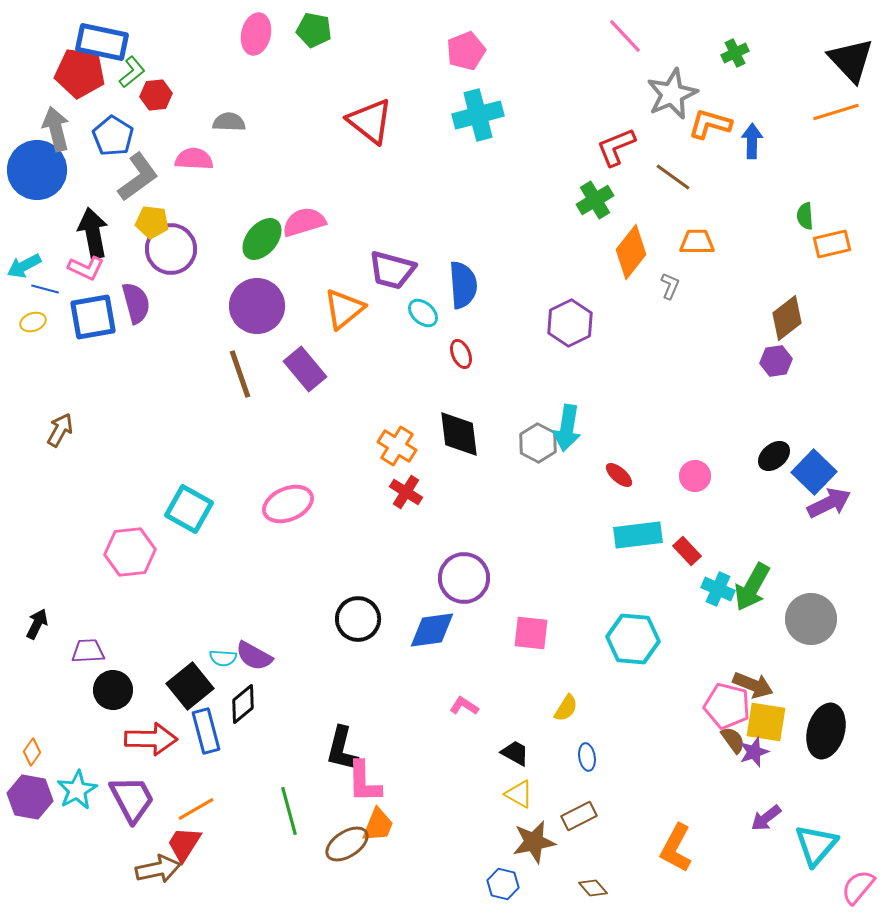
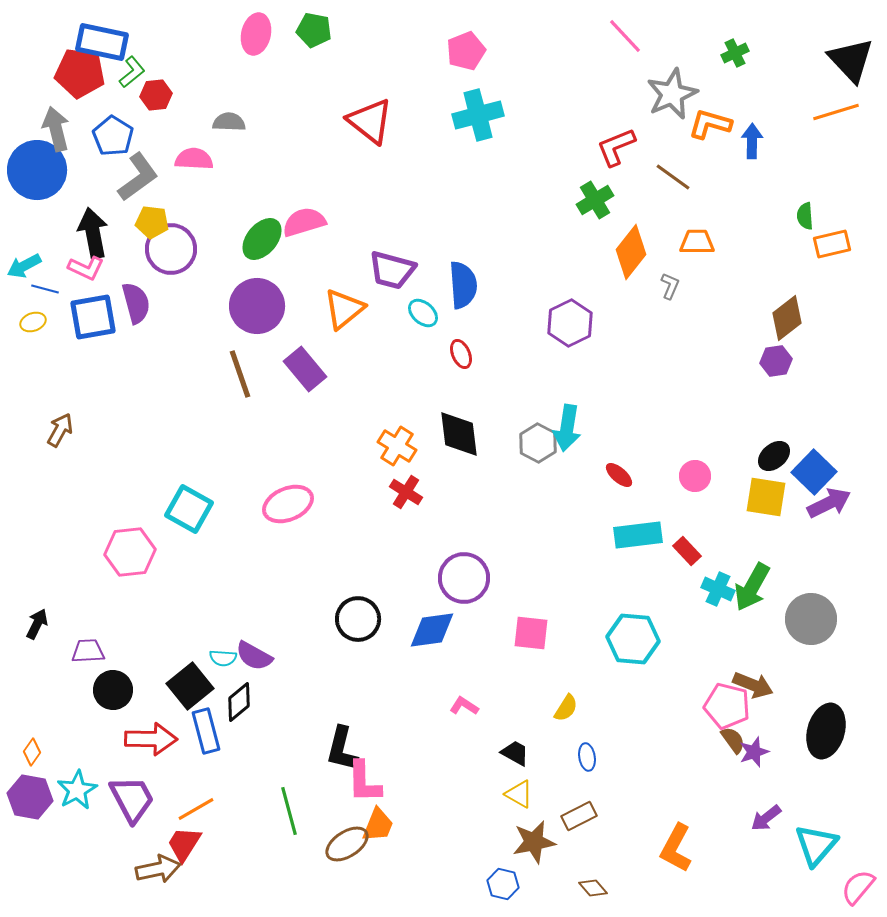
black diamond at (243, 704): moved 4 px left, 2 px up
yellow square at (766, 722): moved 225 px up
